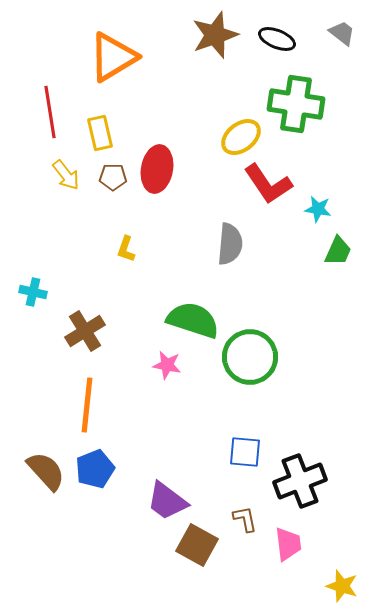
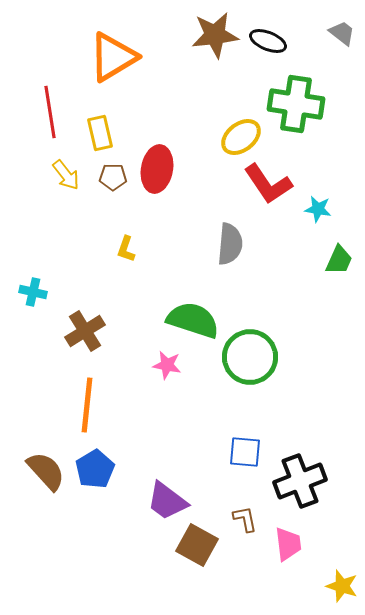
brown star: rotated 12 degrees clockwise
black ellipse: moved 9 px left, 2 px down
green trapezoid: moved 1 px right, 9 px down
blue pentagon: rotated 9 degrees counterclockwise
